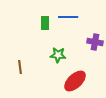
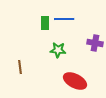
blue line: moved 4 px left, 2 px down
purple cross: moved 1 px down
green star: moved 5 px up
red ellipse: rotated 70 degrees clockwise
